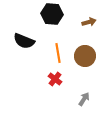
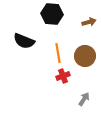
red cross: moved 8 px right, 3 px up; rotated 32 degrees clockwise
